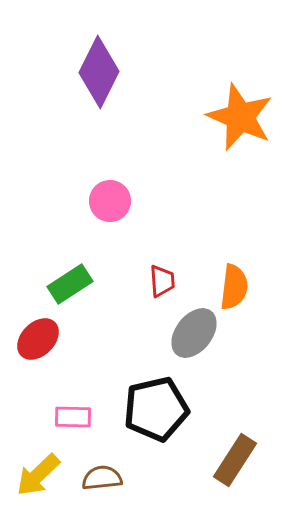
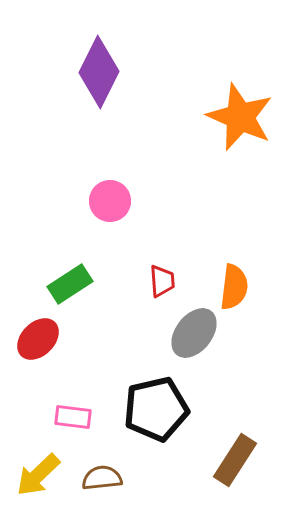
pink rectangle: rotated 6 degrees clockwise
